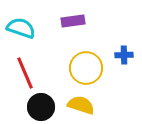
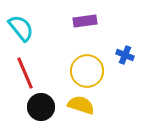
purple rectangle: moved 12 px right
cyan semicircle: rotated 32 degrees clockwise
blue cross: moved 1 px right; rotated 24 degrees clockwise
yellow circle: moved 1 px right, 3 px down
